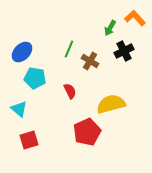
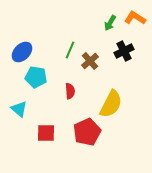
orange L-shape: rotated 15 degrees counterclockwise
green arrow: moved 5 px up
green line: moved 1 px right, 1 px down
brown cross: rotated 18 degrees clockwise
cyan pentagon: moved 1 px right, 1 px up
red semicircle: rotated 21 degrees clockwise
yellow semicircle: rotated 132 degrees clockwise
red square: moved 17 px right, 7 px up; rotated 18 degrees clockwise
